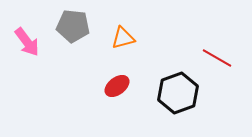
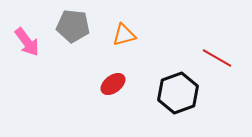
orange triangle: moved 1 px right, 3 px up
red ellipse: moved 4 px left, 2 px up
